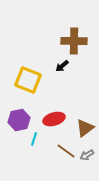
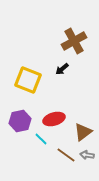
brown cross: rotated 30 degrees counterclockwise
black arrow: moved 3 px down
purple hexagon: moved 1 px right, 1 px down
brown triangle: moved 2 px left, 4 px down
cyan line: moved 7 px right; rotated 64 degrees counterclockwise
brown line: moved 4 px down
gray arrow: rotated 40 degrees clockwise
